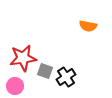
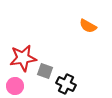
orange semicircle: rotated 18 degrees clockwise
black cross: moved 7 px down; rotated 30 degrees counterclockwise
